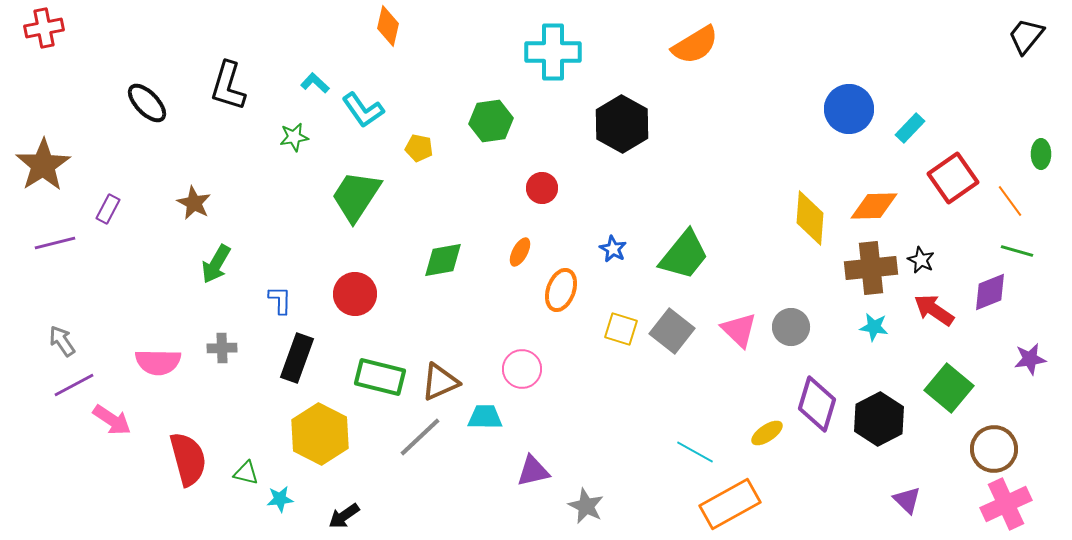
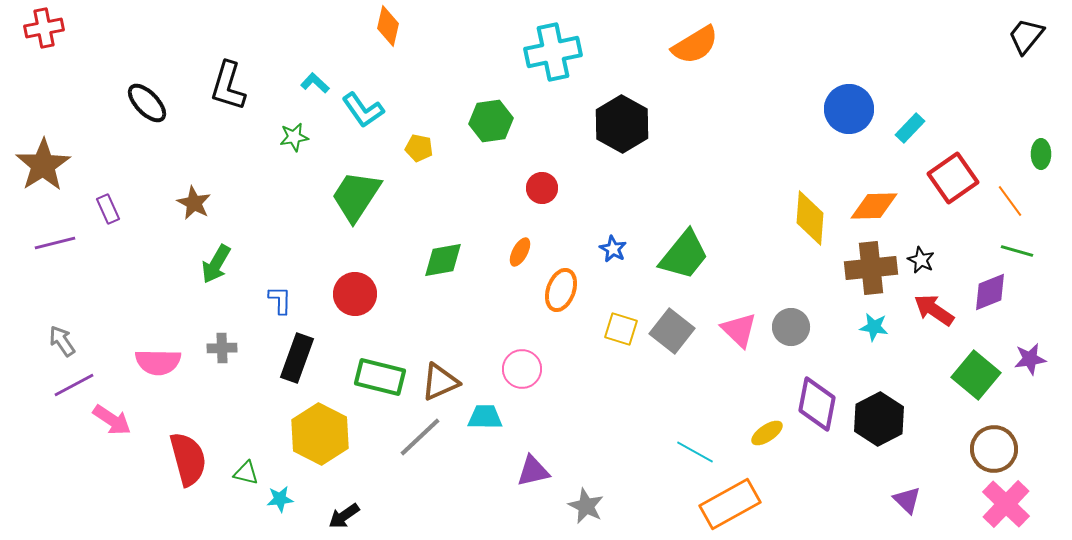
cyan cross at (553, 52): rotated 12 degrees counterclockwise
purple rectangle at (108, 209): rotated 52 degrees counterclockwise
green square at (949, 388): moved 27 px right, 13 px up
purple diamond at (817, 404): rotated 6 degrees counterclockwise
pink cross at (1006, 504): rotated 21 degrees counterclockwise
